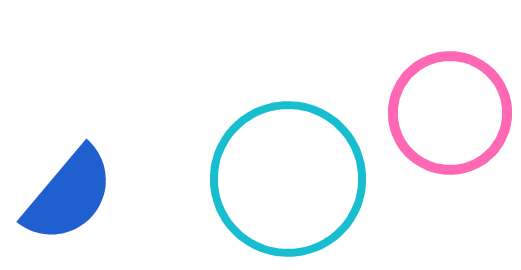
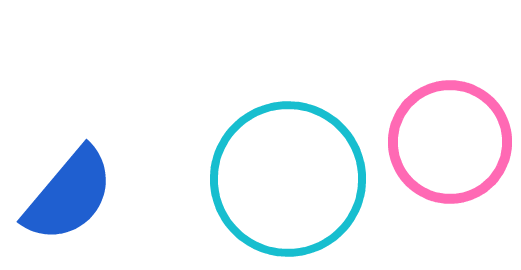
pink circle: moved 29 px down
